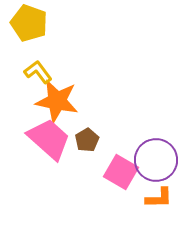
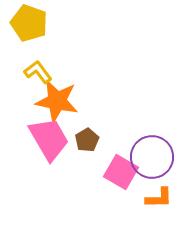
pink trapezoid: rotated 18 degrees clockwise
purple circle: moved 4 px left, 3 px up
